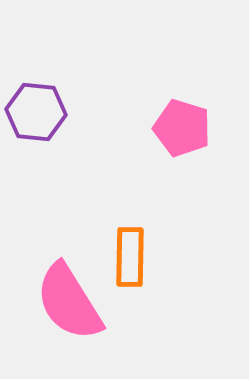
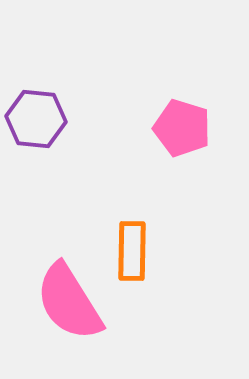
purple hexagon: moved 7 px down
orange rectangle: moved 2 px right, 6 px up
